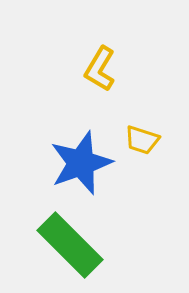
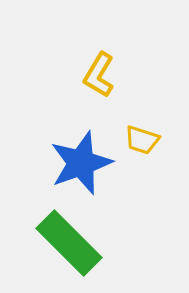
yellow L-shape: moved 1 px left, 6 px down
green rectangle: moved 1 px left, 2 px up
